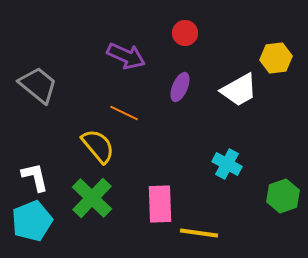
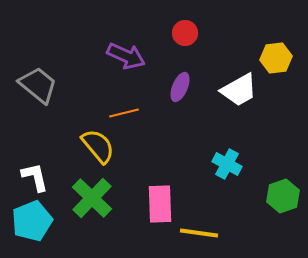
orange line: rotated 40 degrees counterclockwise
